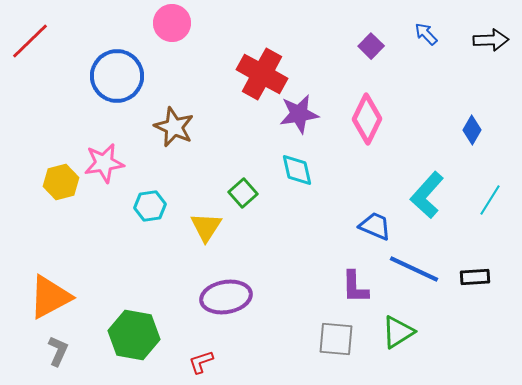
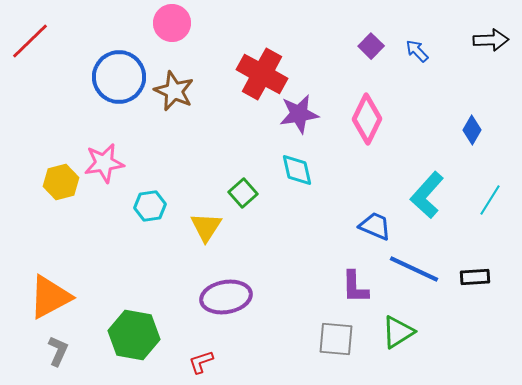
blue arrow: moved 9 px left, 17 px down
blue circle: moved 2 px right, 1 px down
brown star: moved 36 px up
